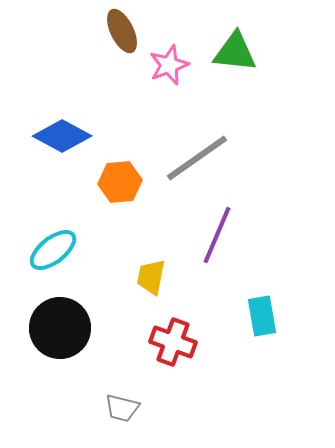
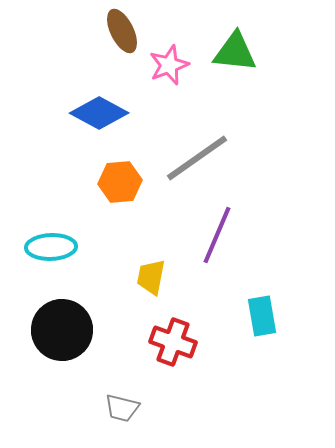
blue diamond: moved 37 px right, 23 px up
cyan ellipse: moved 2 px left, 3 px up; rotated 36 degrees clockwise
black circle: moved 2 px right, 2 px down
